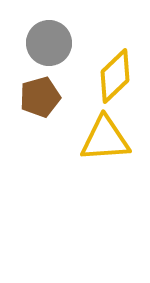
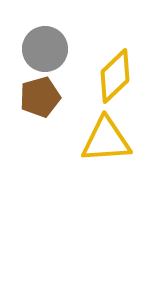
gray circle: moved 4 px left, 6 px down
yellow triangle: moved 1 px right, 1 px down
